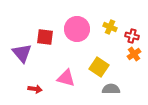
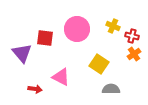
yellow cross: moved 3 px right, 1 px up
red square: moved 1 px down
yellow square: moved 3 px up
pink triangle: moved 5 px left, 1 px up; rotated 12 degrees clockwise
